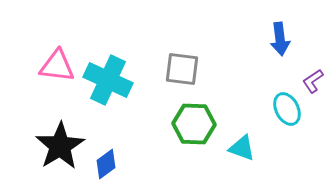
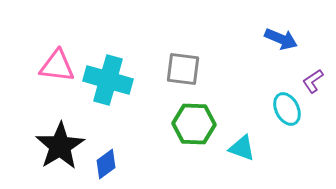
blue arrow: moved 1 px right; rotated 60 degrees counterclockwise
gray square: moved 1 px right
cyan cross: rotated 9 degrees counterclockwise
